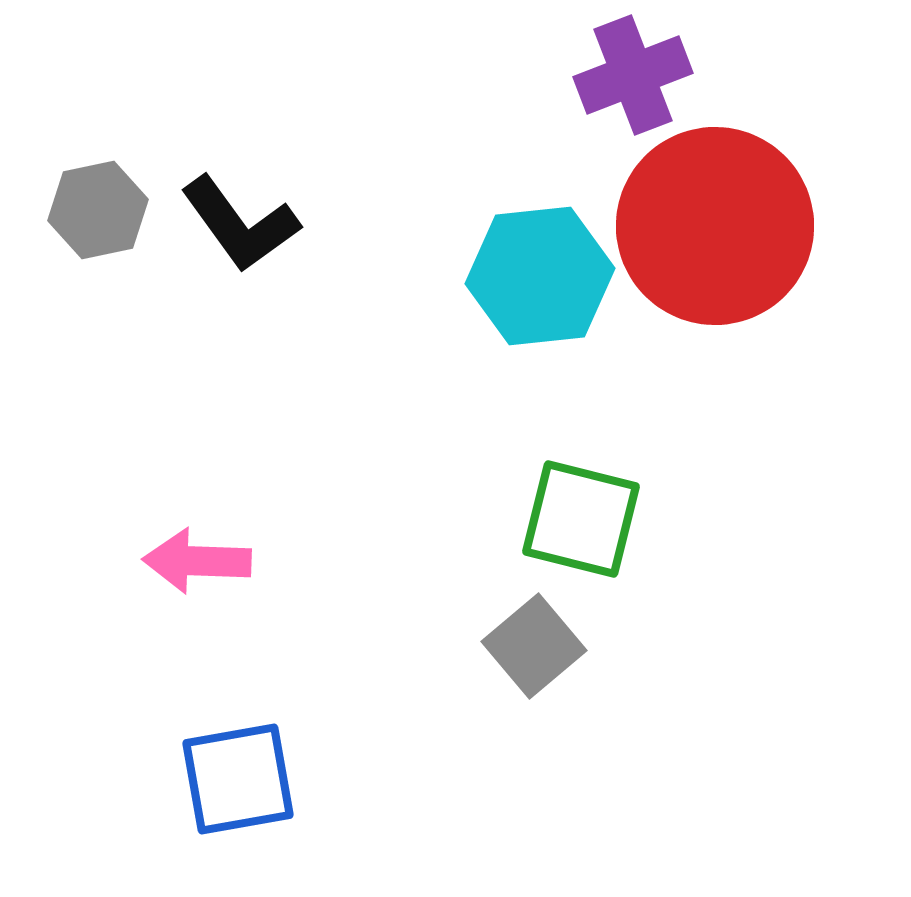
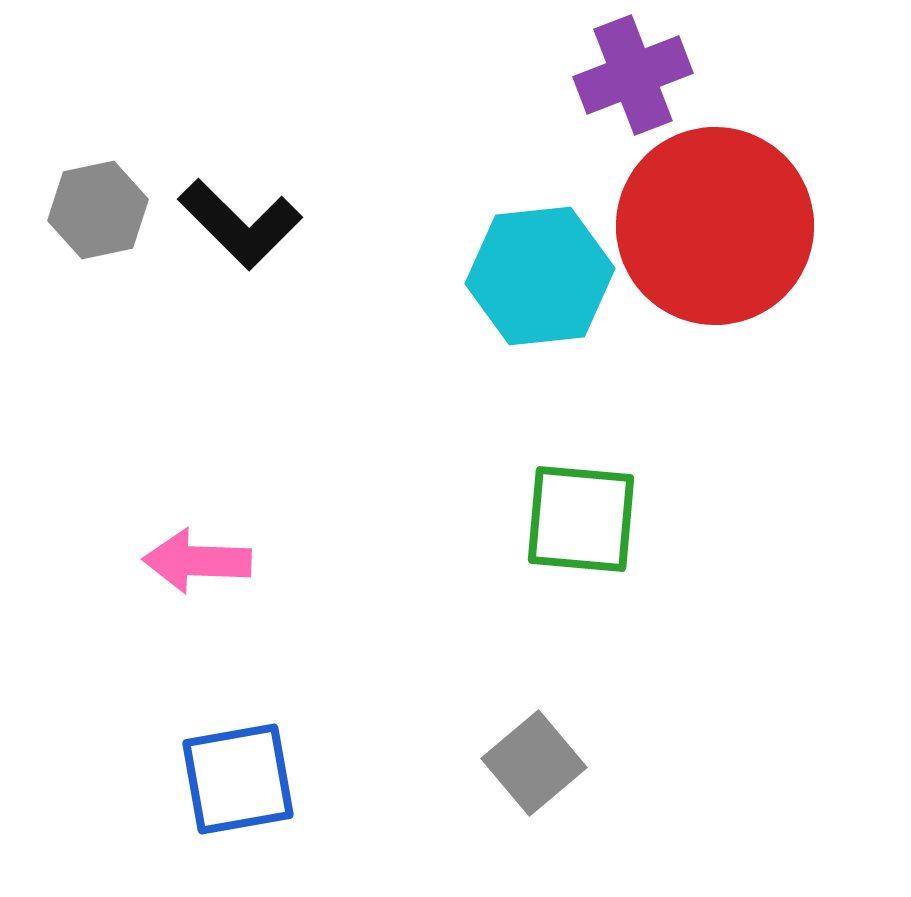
black L-shape: rotated 9 degrees counterclockwise
green square: rotated 9 degrees counterclockwise
gray square: moved 117 px down
